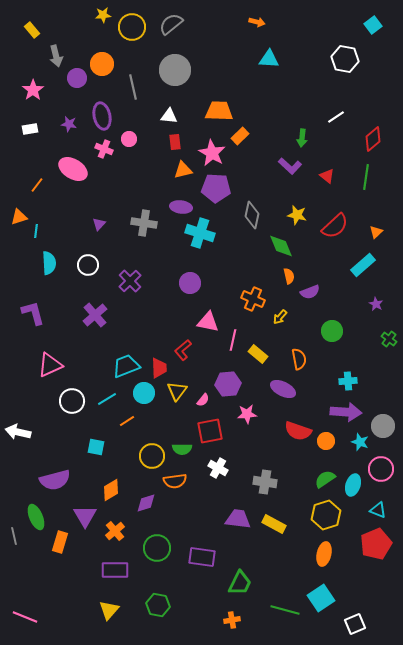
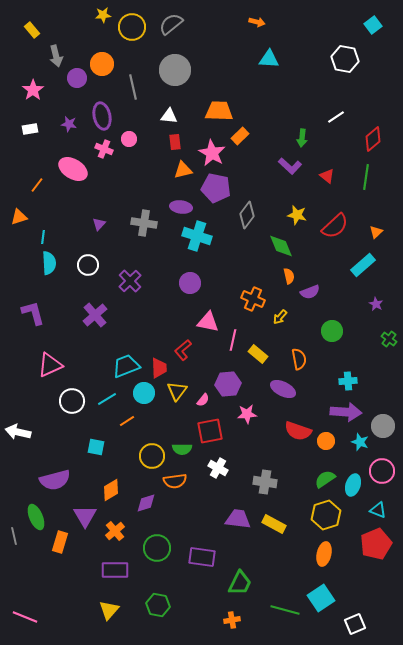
purple pentagon at (216, 188): rotated 8 degrees clockwise
gray diamond at (252, 215): moved 5 px left; rotated 24 degrees clockwise
cyan line at (36, 231): moved 7 px right, 6 px down
cyan cross at (200, 233): moved 3 px left, 3 px down
pink circle at (381, 469): moved 1 px right, 2 px down
